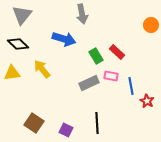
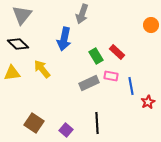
gray arrow: rotated 30 degrees clockwise
blue arrow: rotated 85 degrees clockwise
red star: moved 1 px right, 1 px down; rotated 16 degrees clockwise
purple square: rotated 16 degrees clockwise
